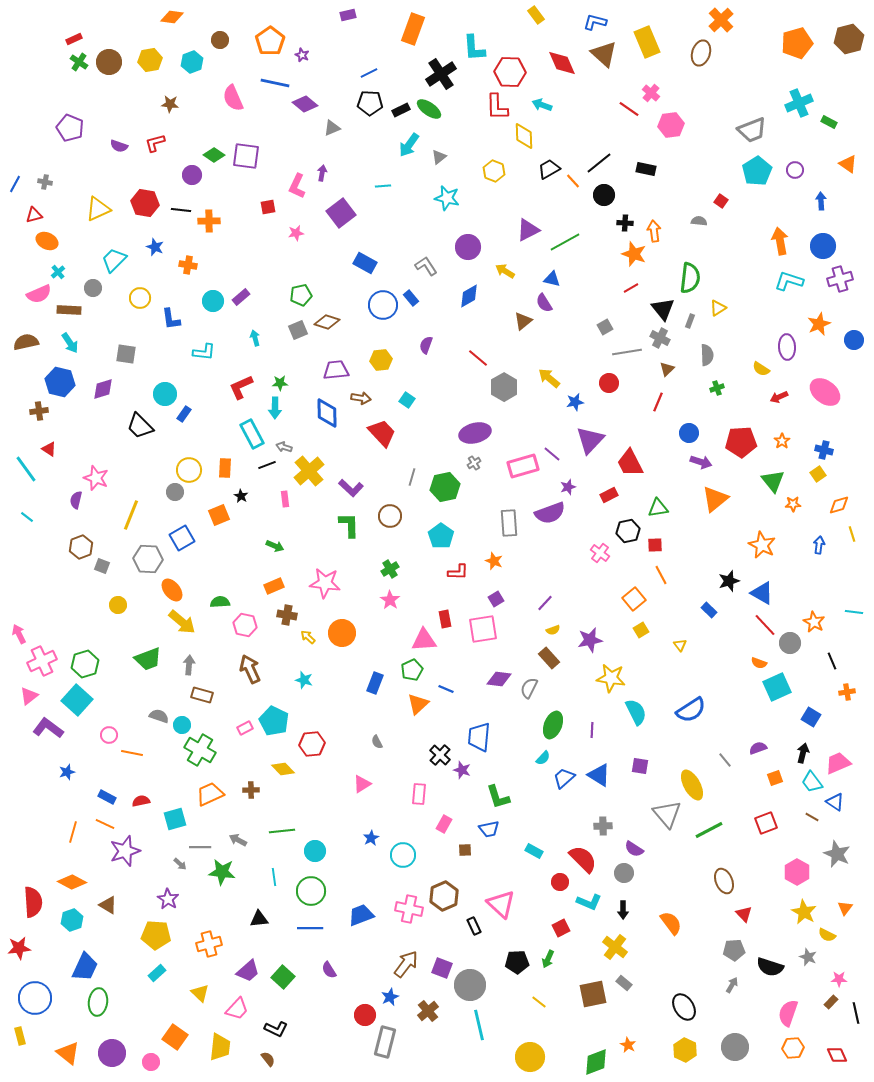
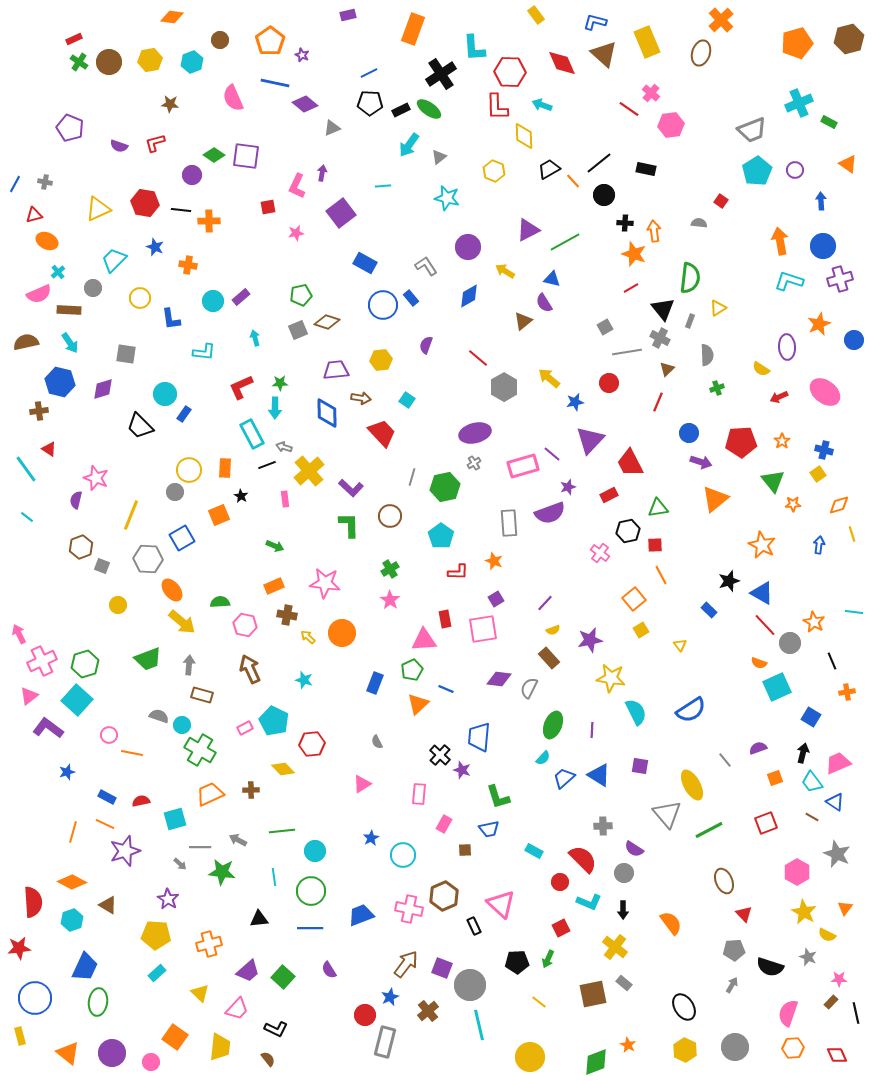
gray semicircle at (699, 221): moved 2 px down
